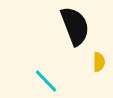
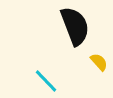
yellow semicircle: rotated 42 degrees counterclockwise
